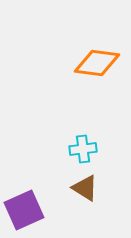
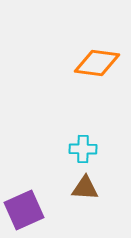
cyan cross: rotated 8 degrees clockwise
brown triangle: rotated 28 degrees counterclockwise
